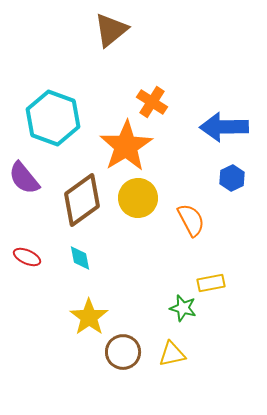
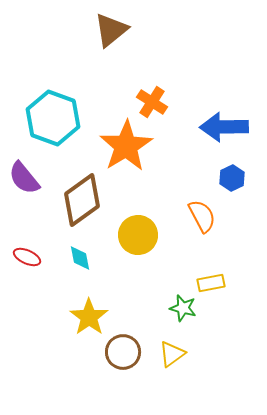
yellow circle: moved 37 px down
orange semicircle: moved 11 px right, 4 px up
yellow triangle: rotated 24 degrees counterclockwise
